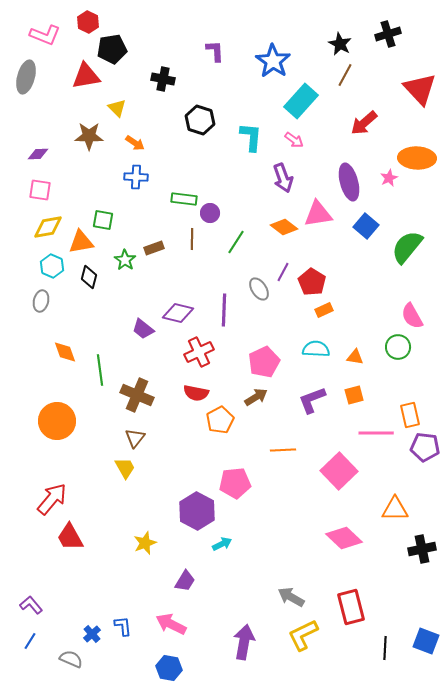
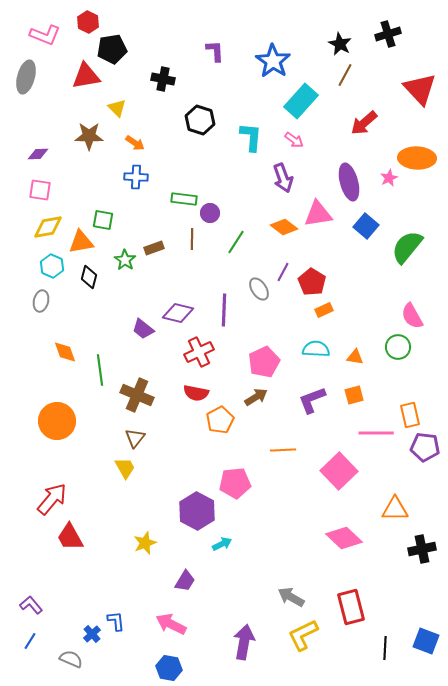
blue L-shape at (123, 626): moved 7 px left, 5 px up
